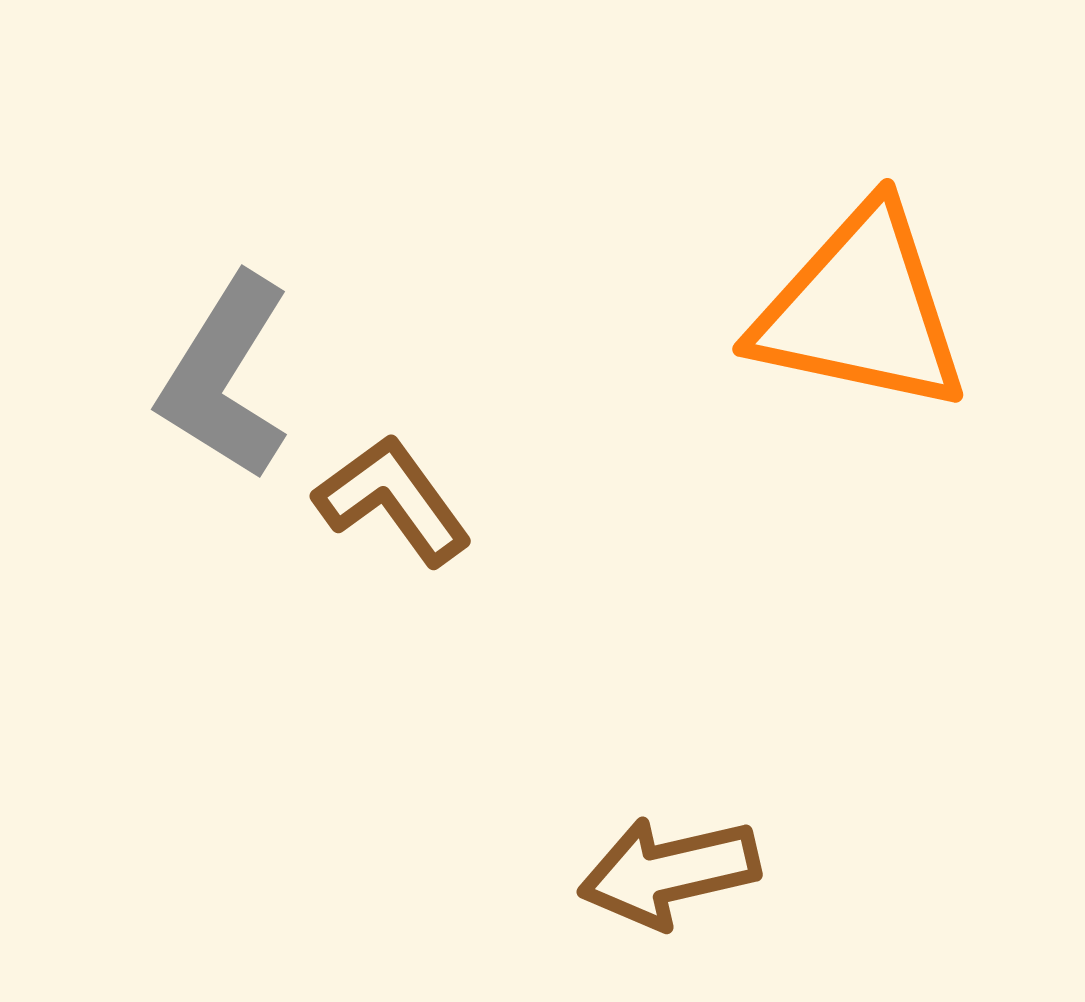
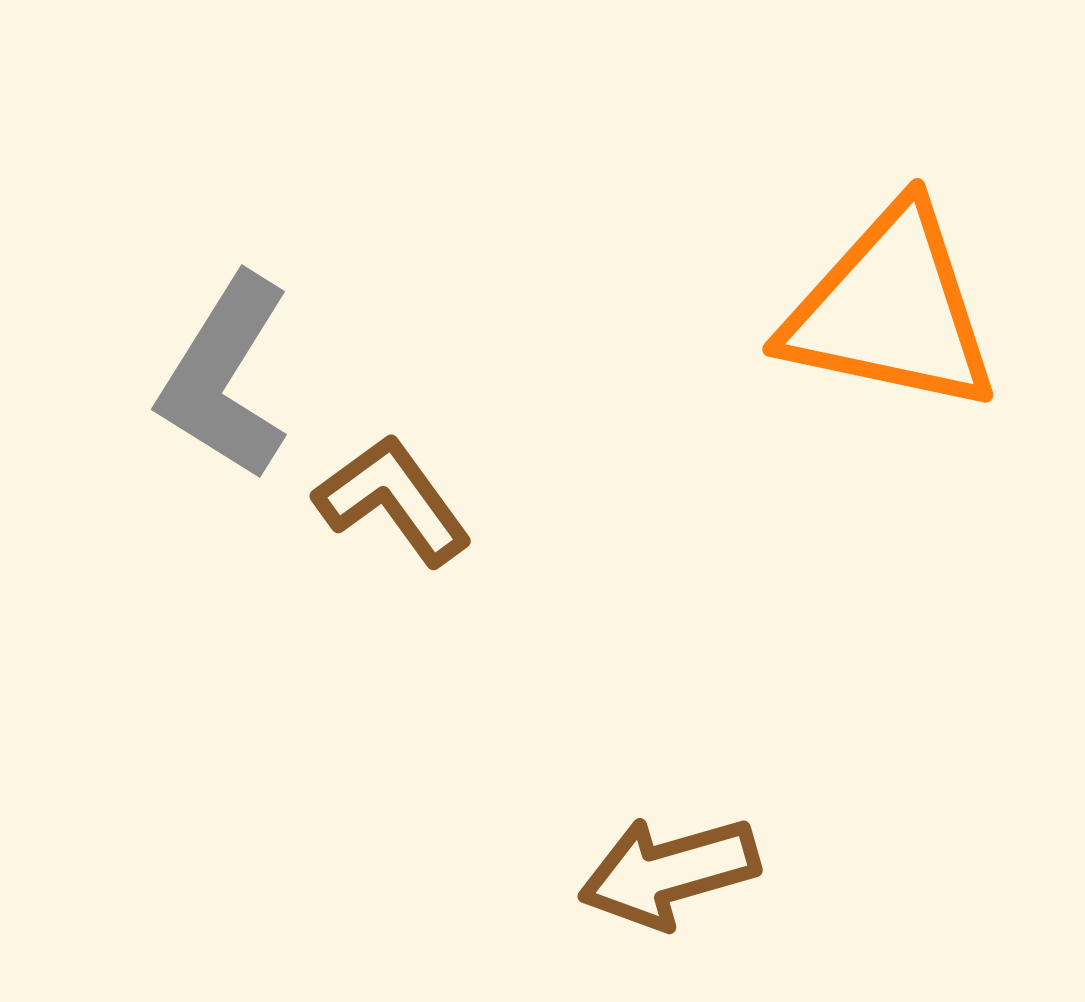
orange triangle: moved 30 px right
brown arrow: rotated 3 degrees counterclockwise
